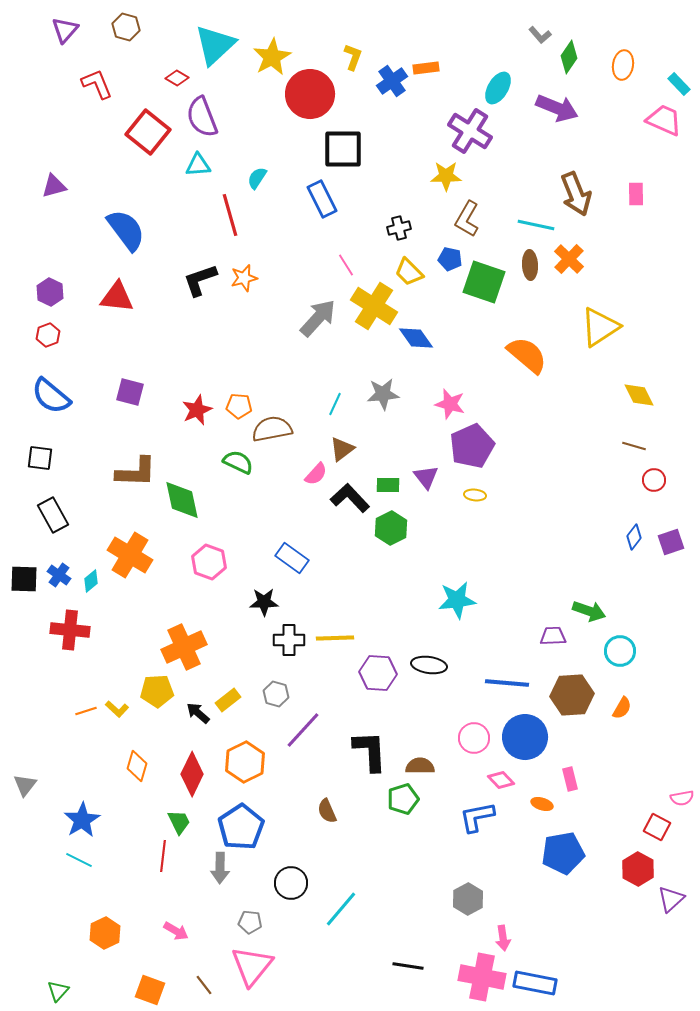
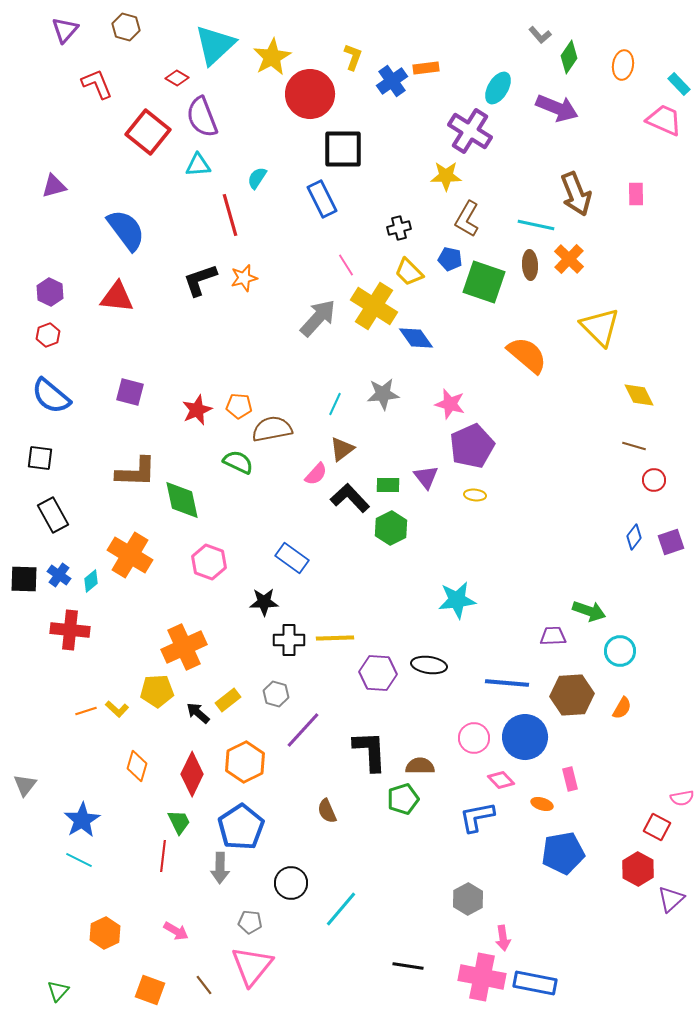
yellow triangle at (600, 327): rotated 42 degrees counterclockwise
